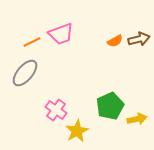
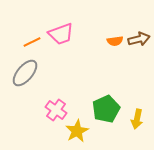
orange semicircle: rotated 21 degrees clockwise
green pentagon: moved 4 px left, 3 px down
yellow arrow: rotated 114 degrees clockwise
